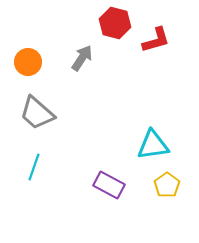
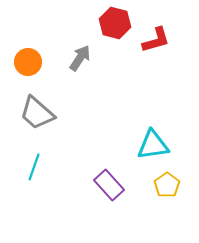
gray arrow: moved 2 px left
purple rectangle: rotated 20 degrees clockwise
